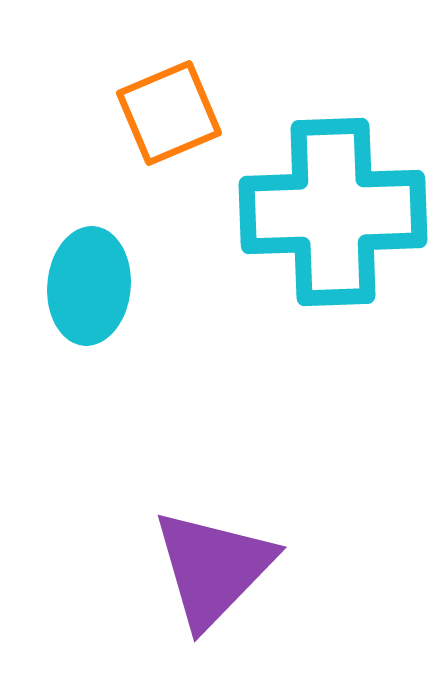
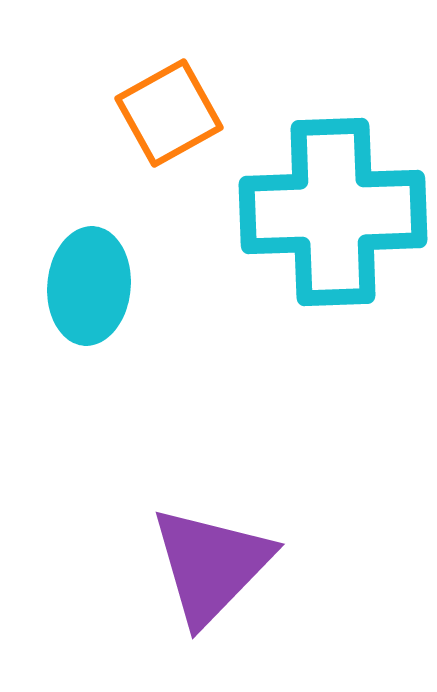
orange square: rotated 6 degrees counterclockwise
purple triangle: moved 2 px left, 3 px up
